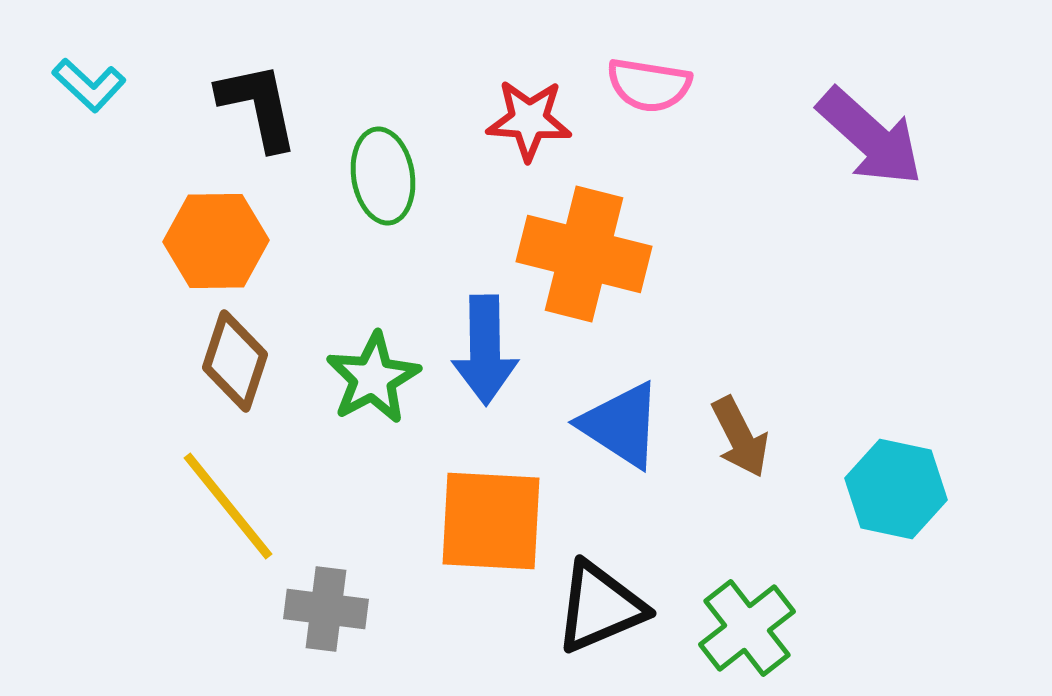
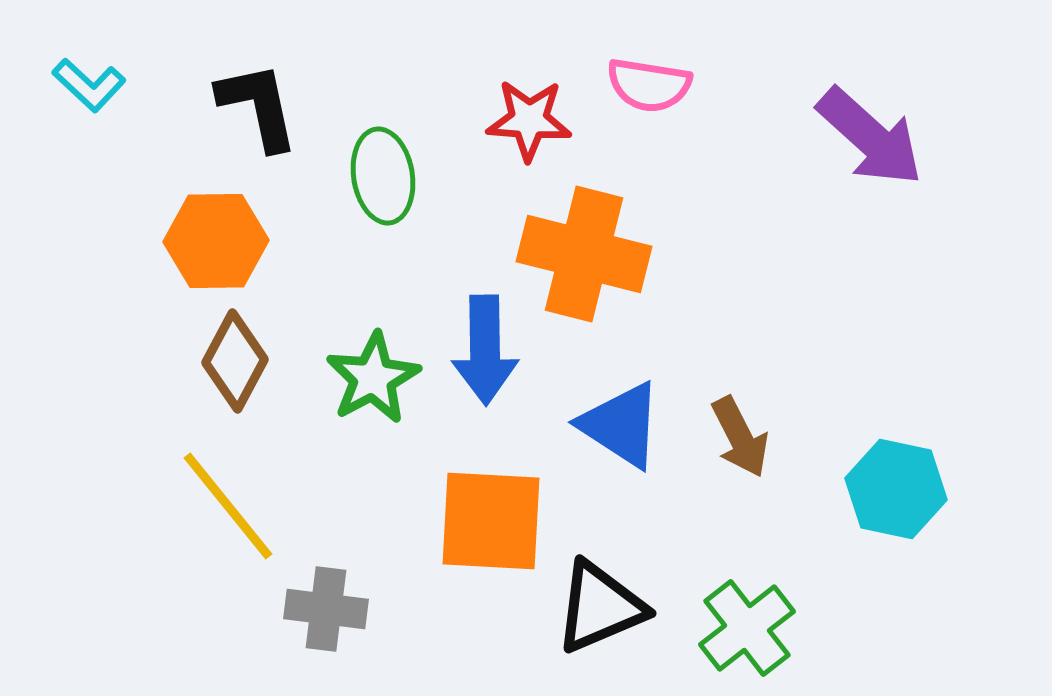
brown diamond: rotated 10 degrees clockwise
